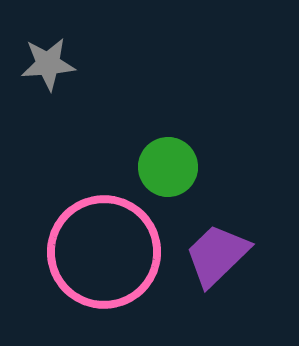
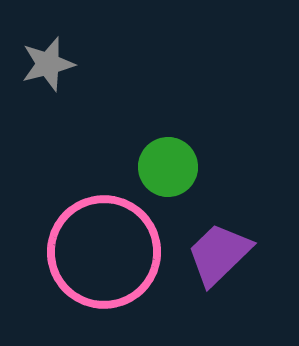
gray star: rotated 10 degrees counterclockwise
purple trapezoid: moved 2 px right, 1 px up
